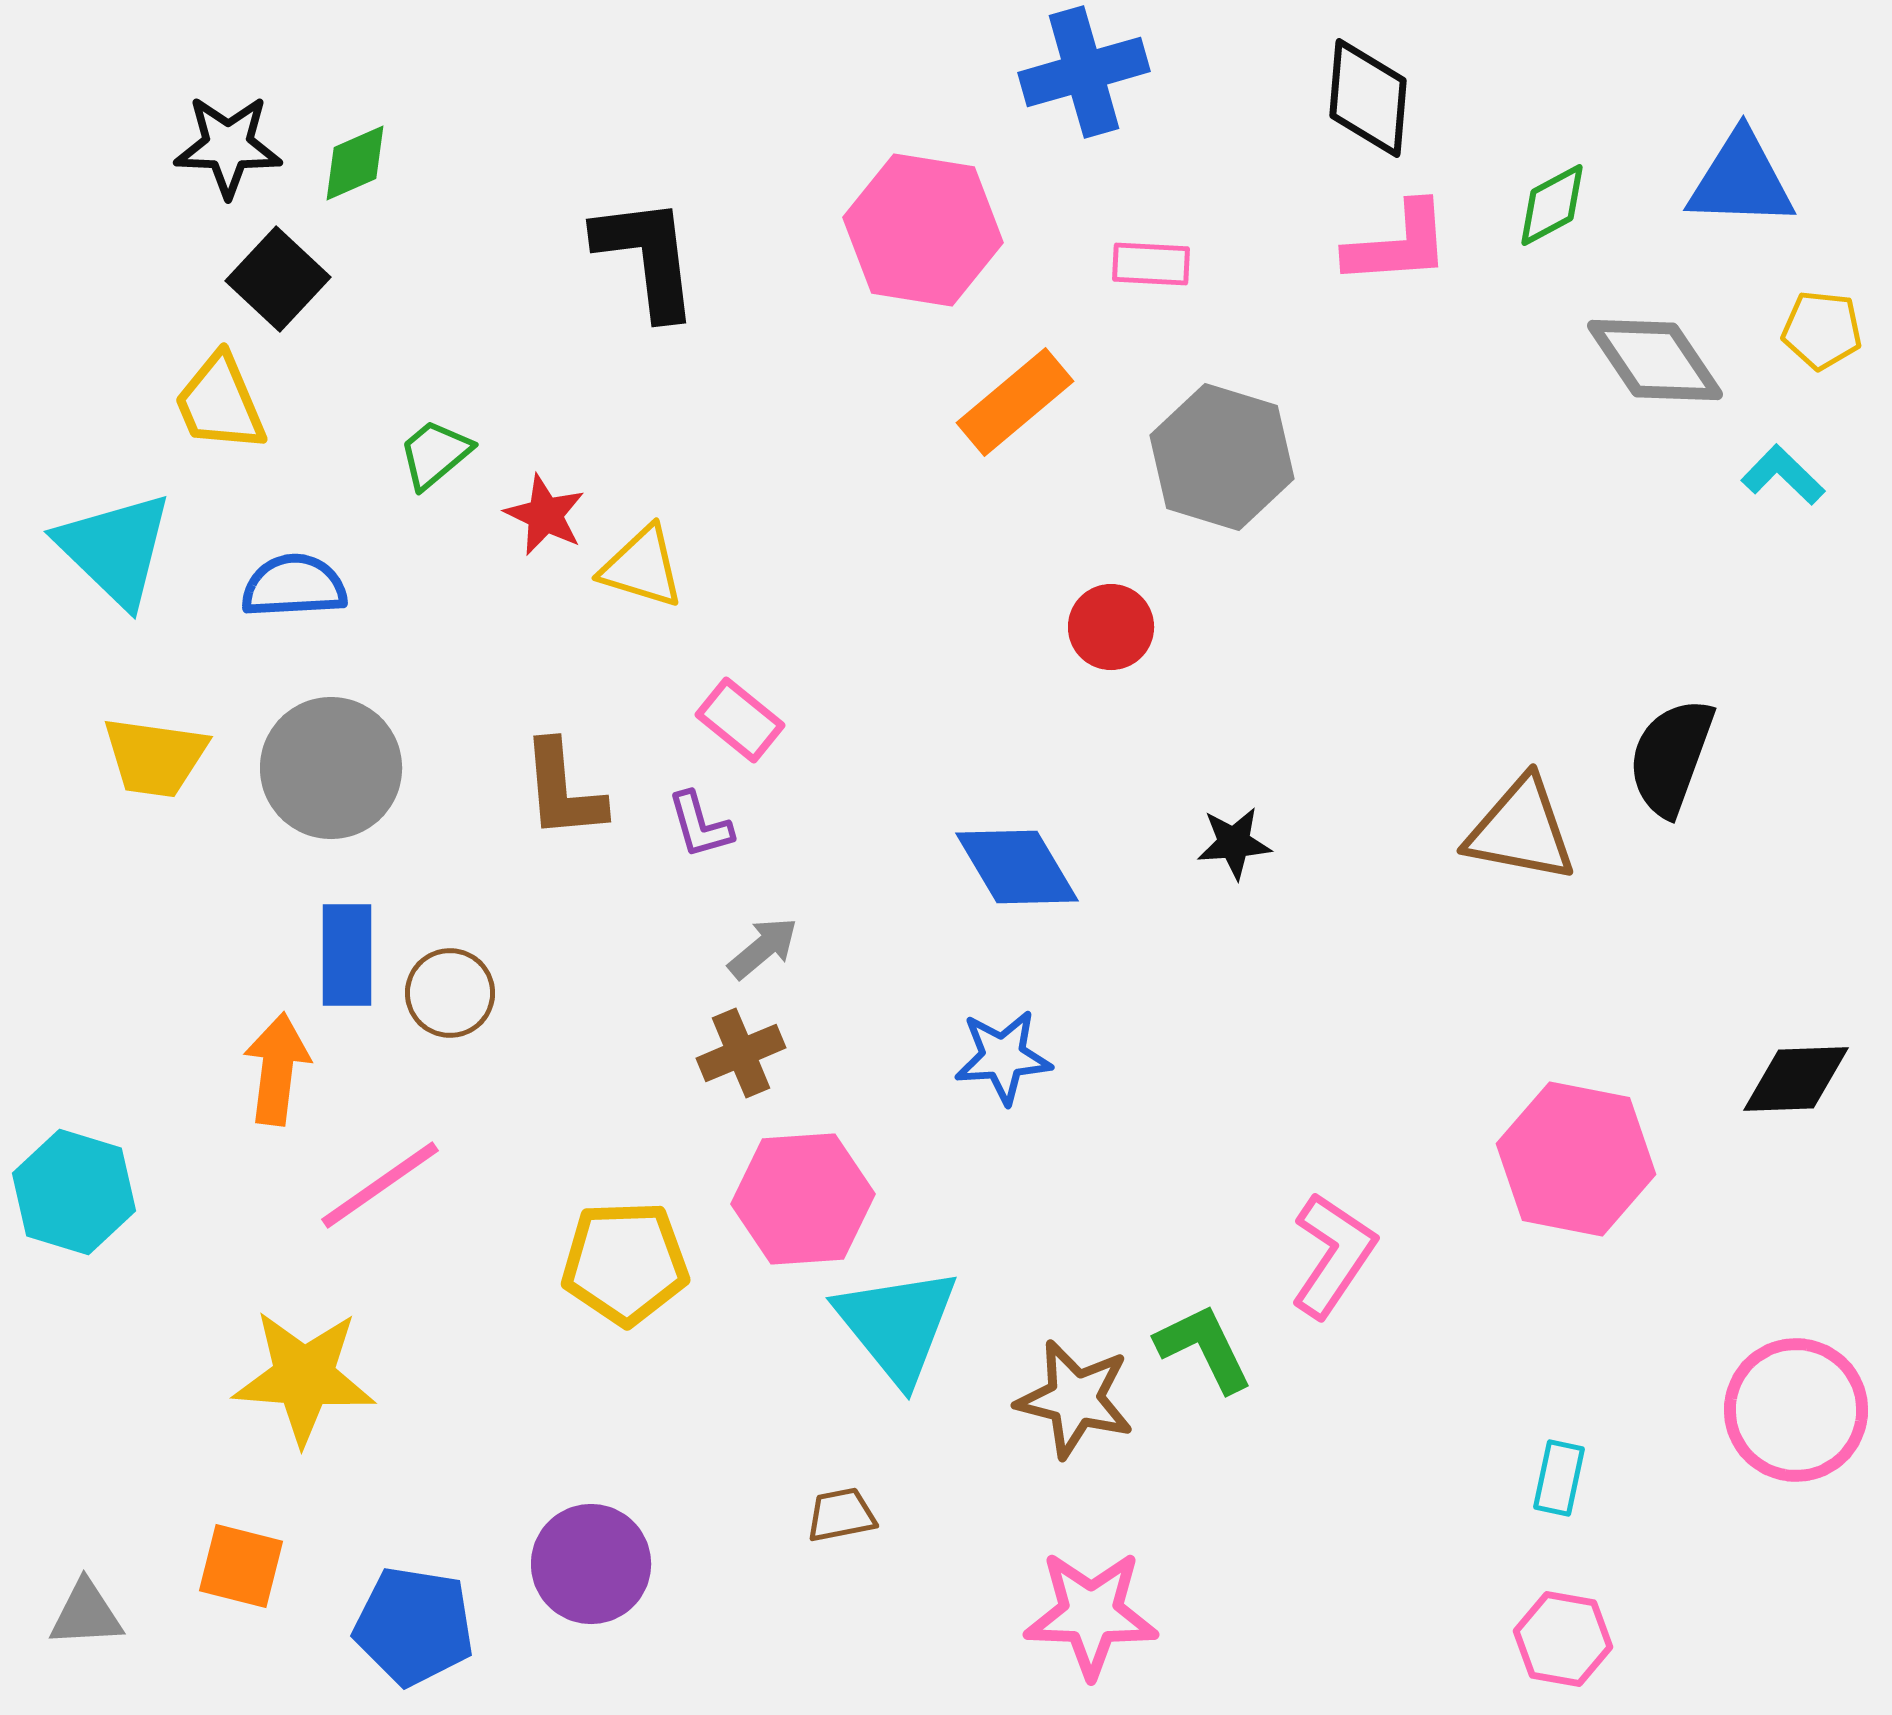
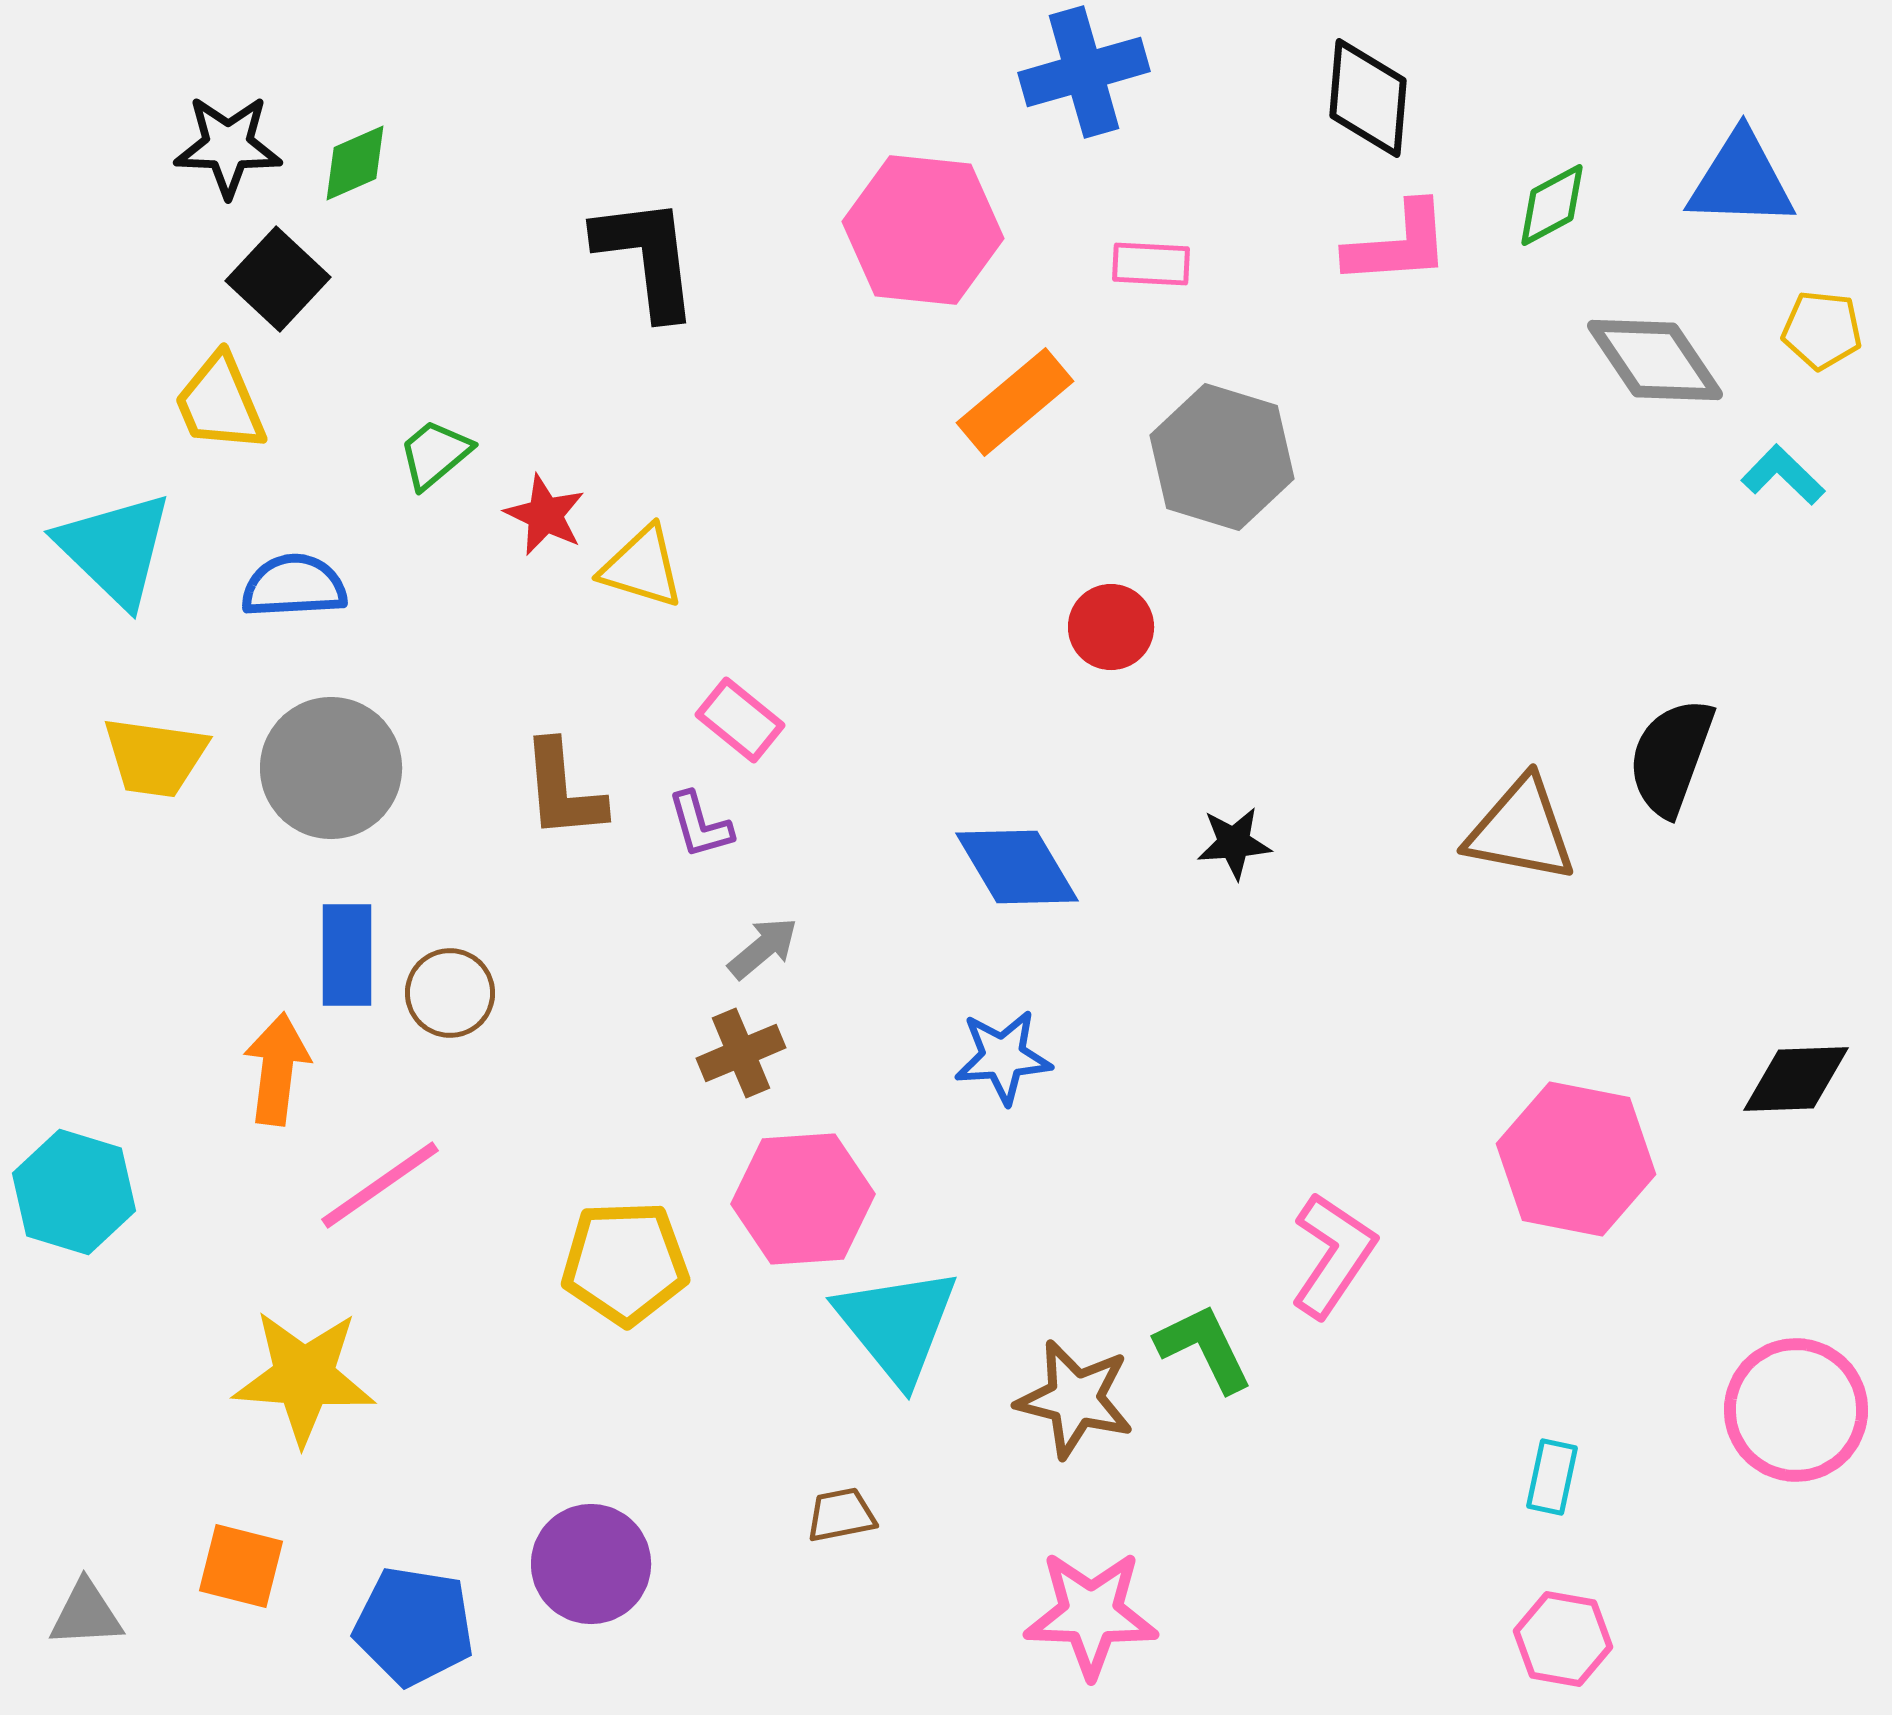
pink hexagon at (923, 230): rotated 3 degrees counterclockwise
cyan rectangle at (1559, 1478): moved 7 px left, 1 px up
